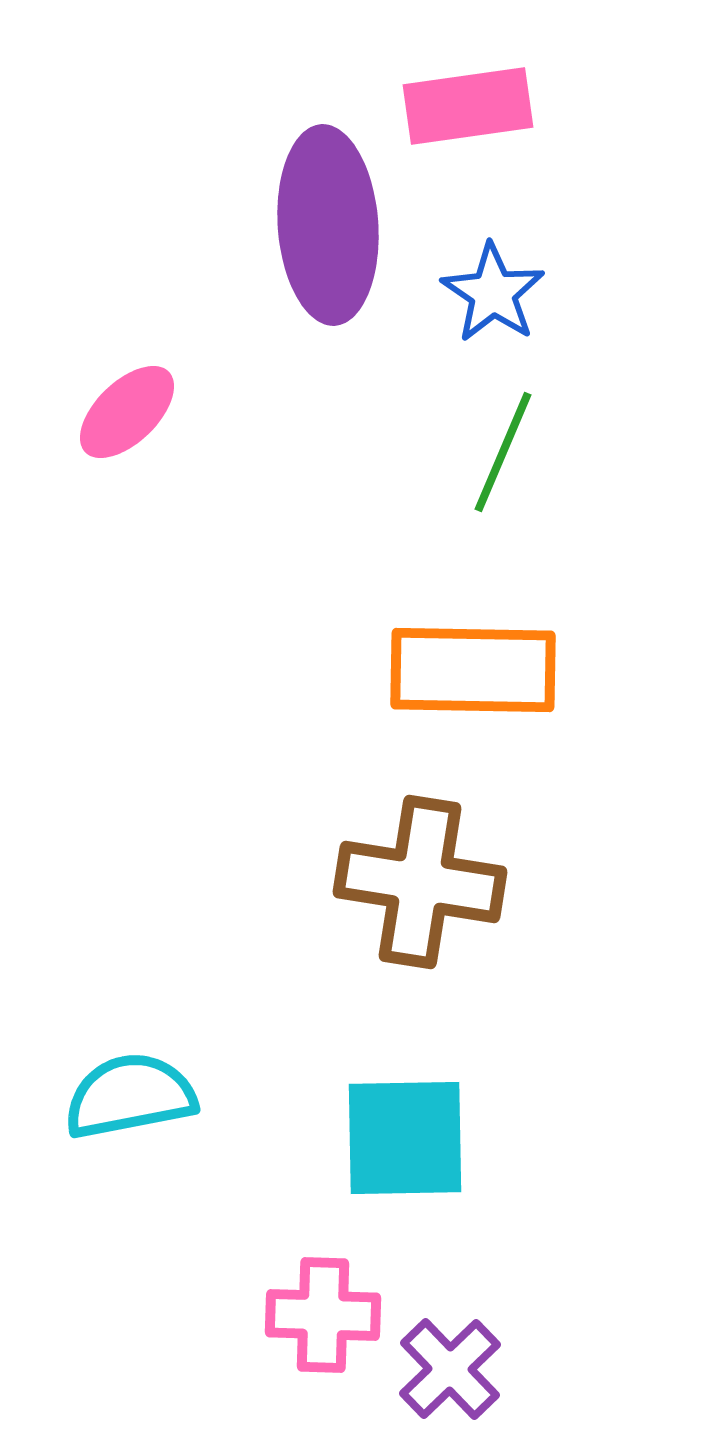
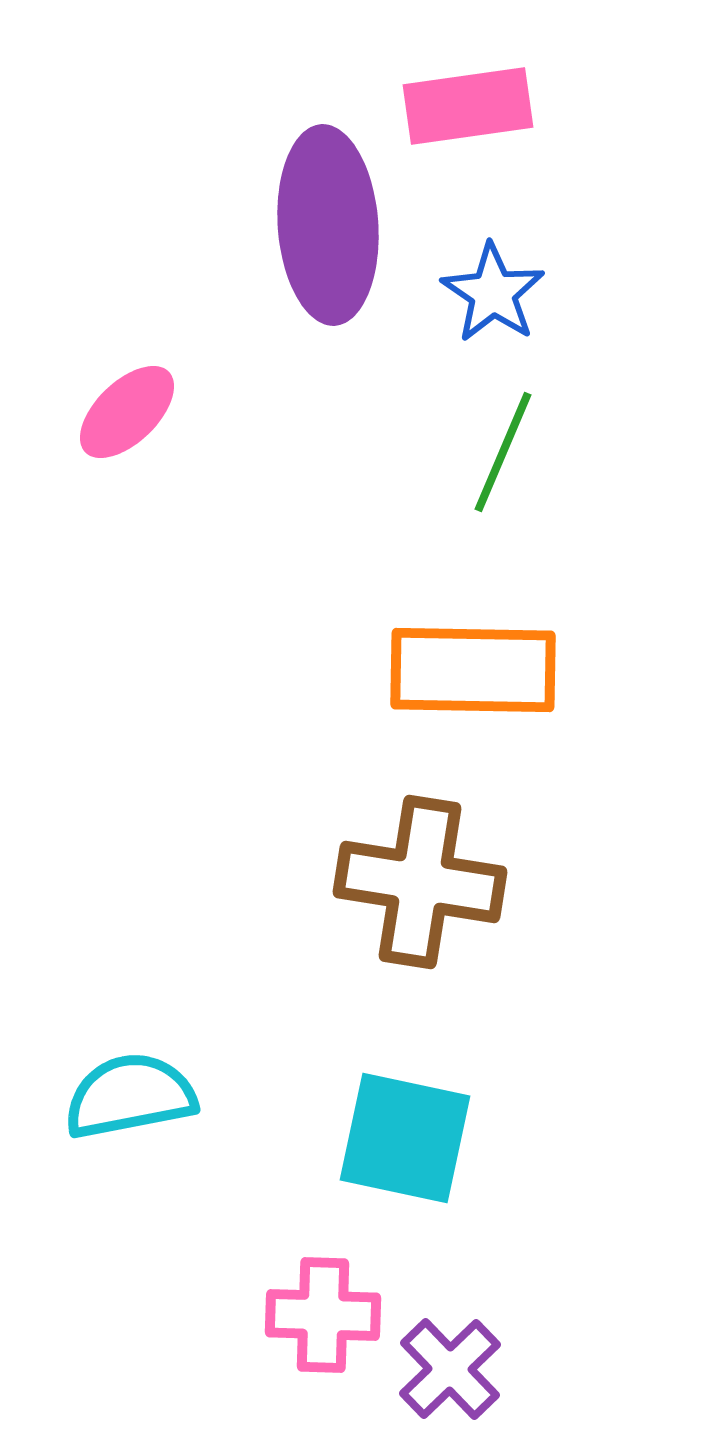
cyan square: rotated 13 degrees clockwise
